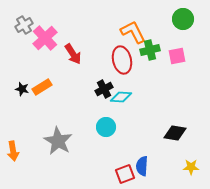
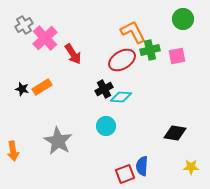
red ellipse: rotated 72 degrees clockwise
cyan circle: moved 1 px up
